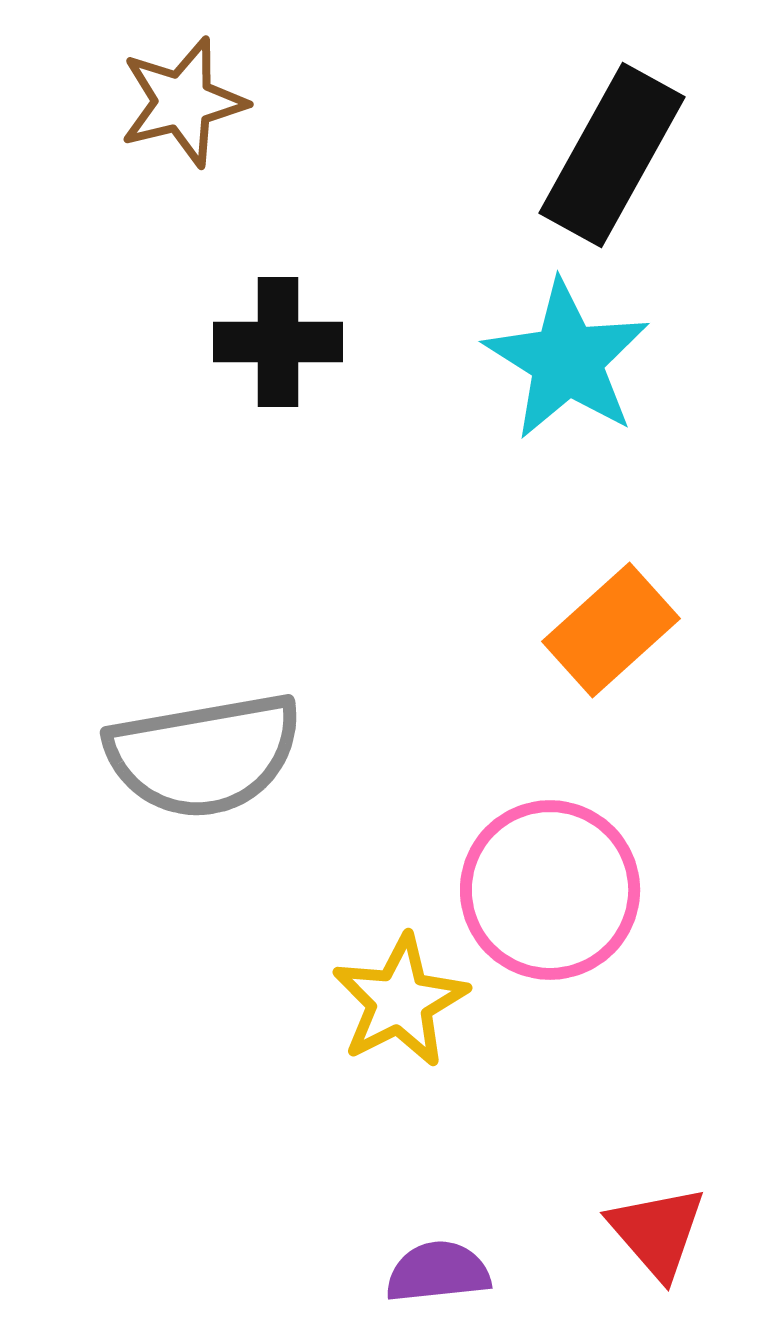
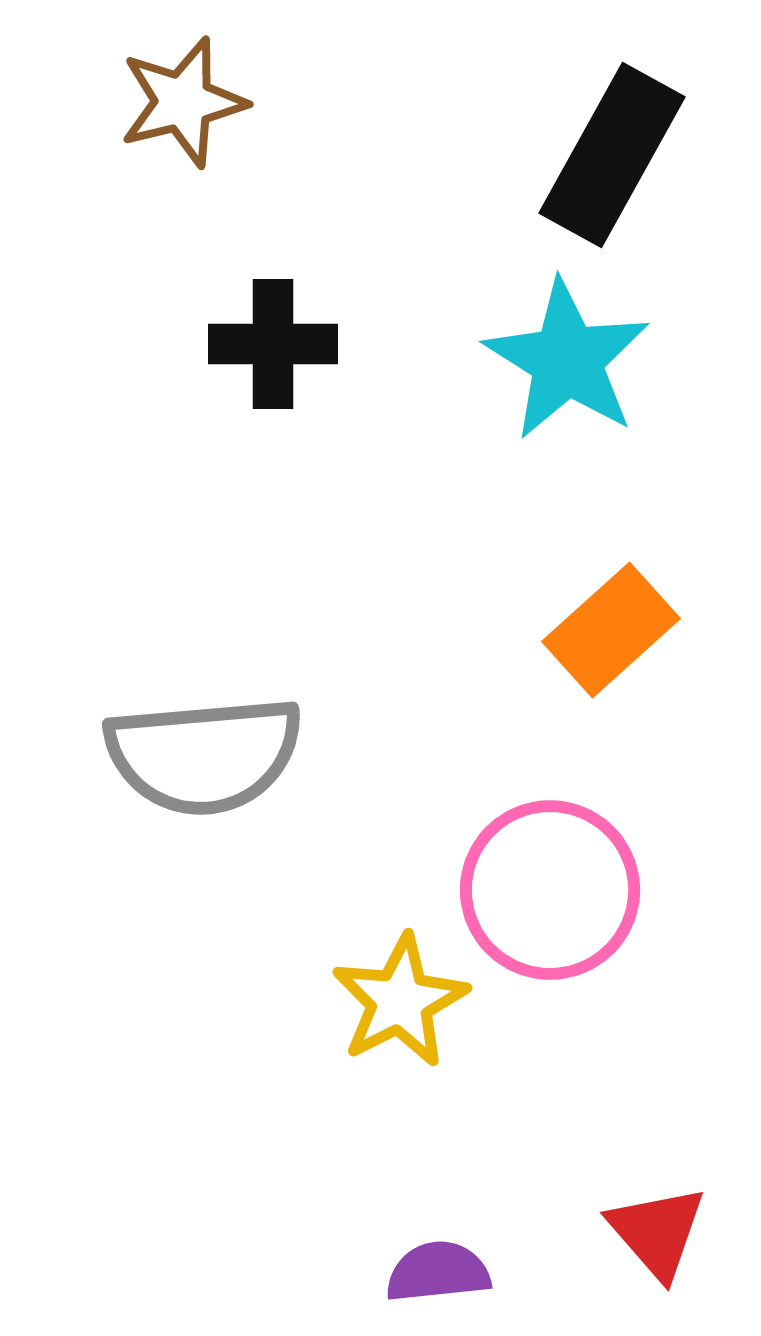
black cross: moved 5 px left, 2 px down
gray semicircle: rotated 5 degrees clockwise
